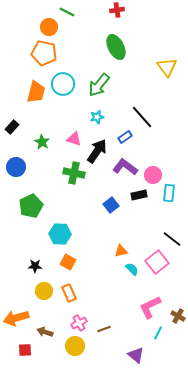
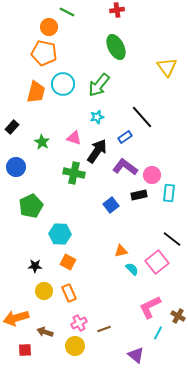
pink triangle at (74, 139): moved 1 px up
pink circle at (153, 175): moved 1 px left
